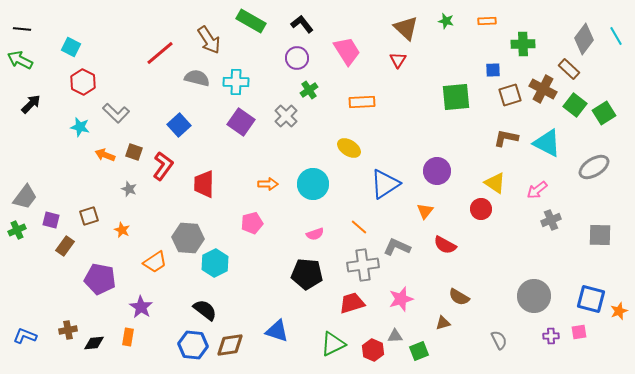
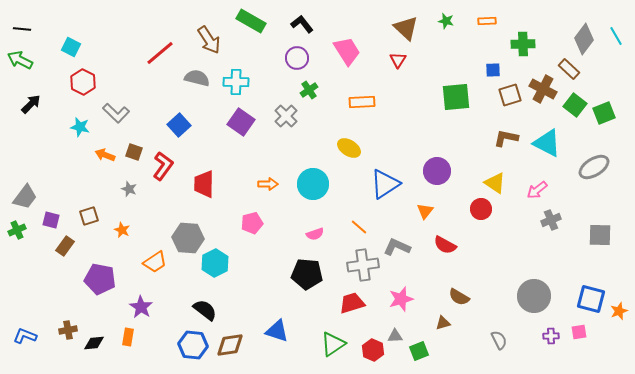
green square at (604, 113): rotated 10 degrees clockwise
green triangle at (333, 344): rotated 8 degrees counterclockwise
